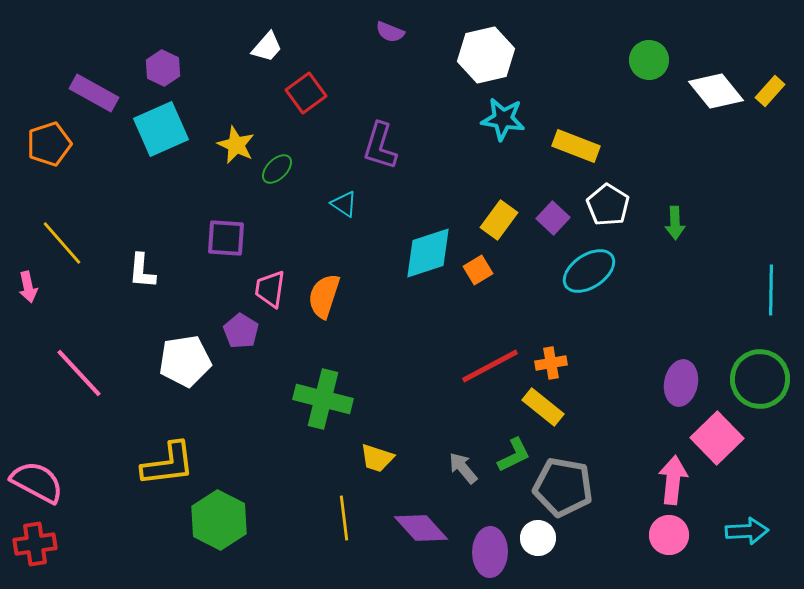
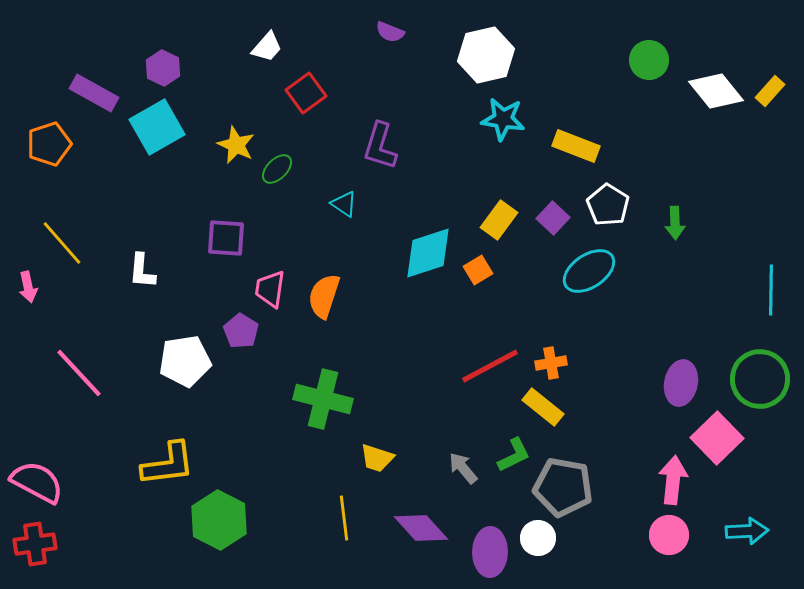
cyan square at (161, 129): moved 4 px left, 2 px up; rotated 6 degrees counterclockwise
